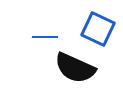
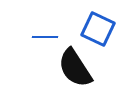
black semicircle: rotated 33 degrees clockwise
